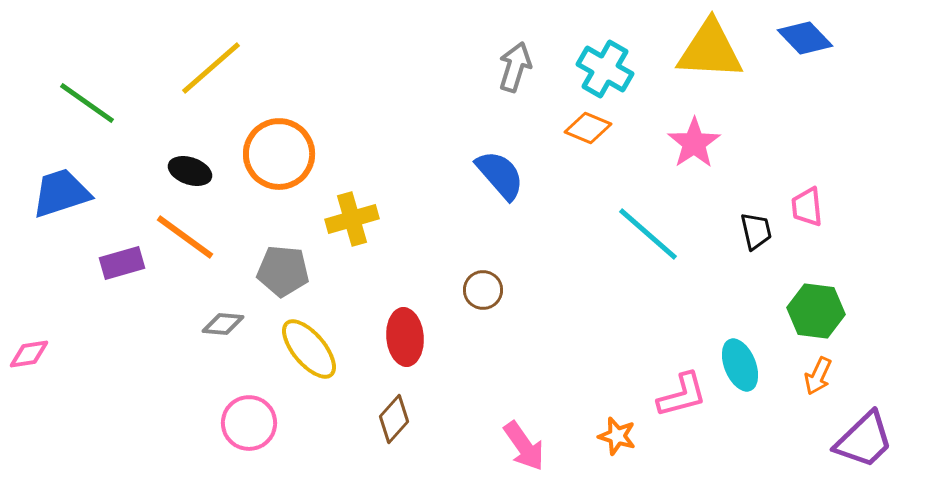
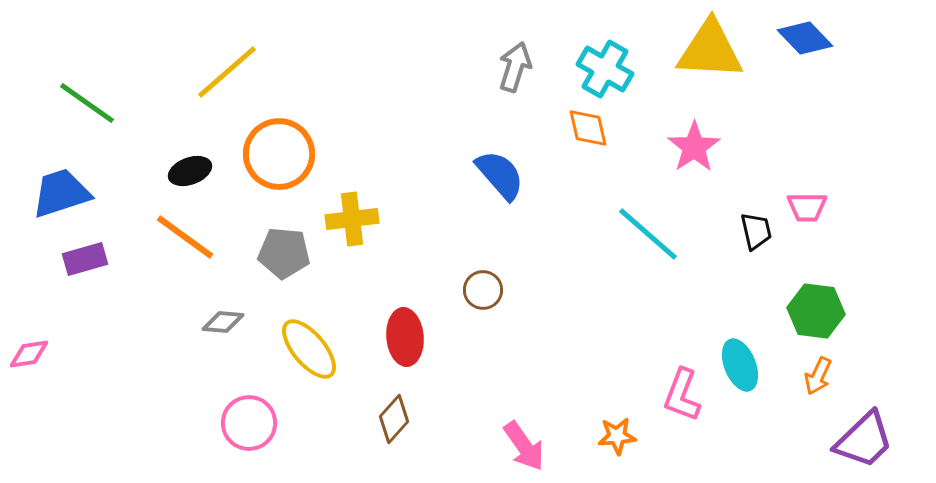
yellow line: moved 16 px right, 4 px down
orange diamond: rotated 54 degrees clockwise
pink star: moved 4 px down
black ellipse: rotated 39 degrees counterclockwise
pink trapezoid: rotated 84 degrees counterclockwise
yellow cross: rotated 9 degrees clockwise
purple rectangle: moved 37 px left, 4 px up
gray pentagon: moved 1 px right, 18 px up
gray diamond: moved 2 px up
pink L-shape: rotated 126 degrees clockwise
orange star: rotated 21 degrees counterclockwise
